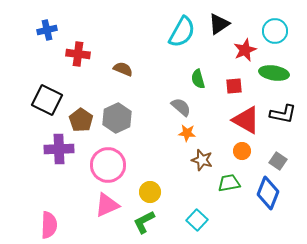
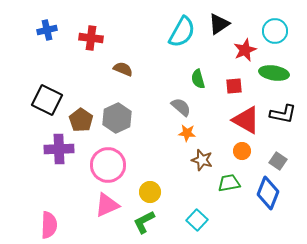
red cross: moved 13 px right, 16 px up
